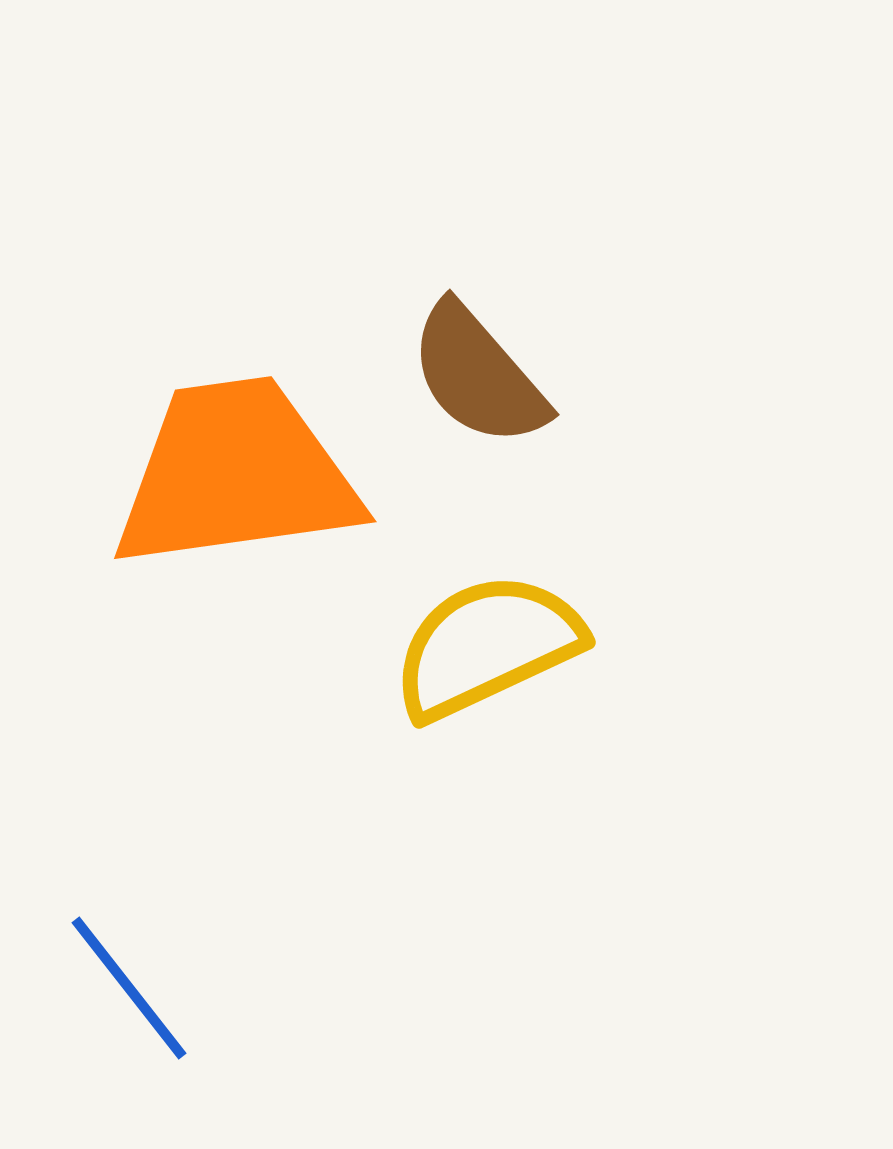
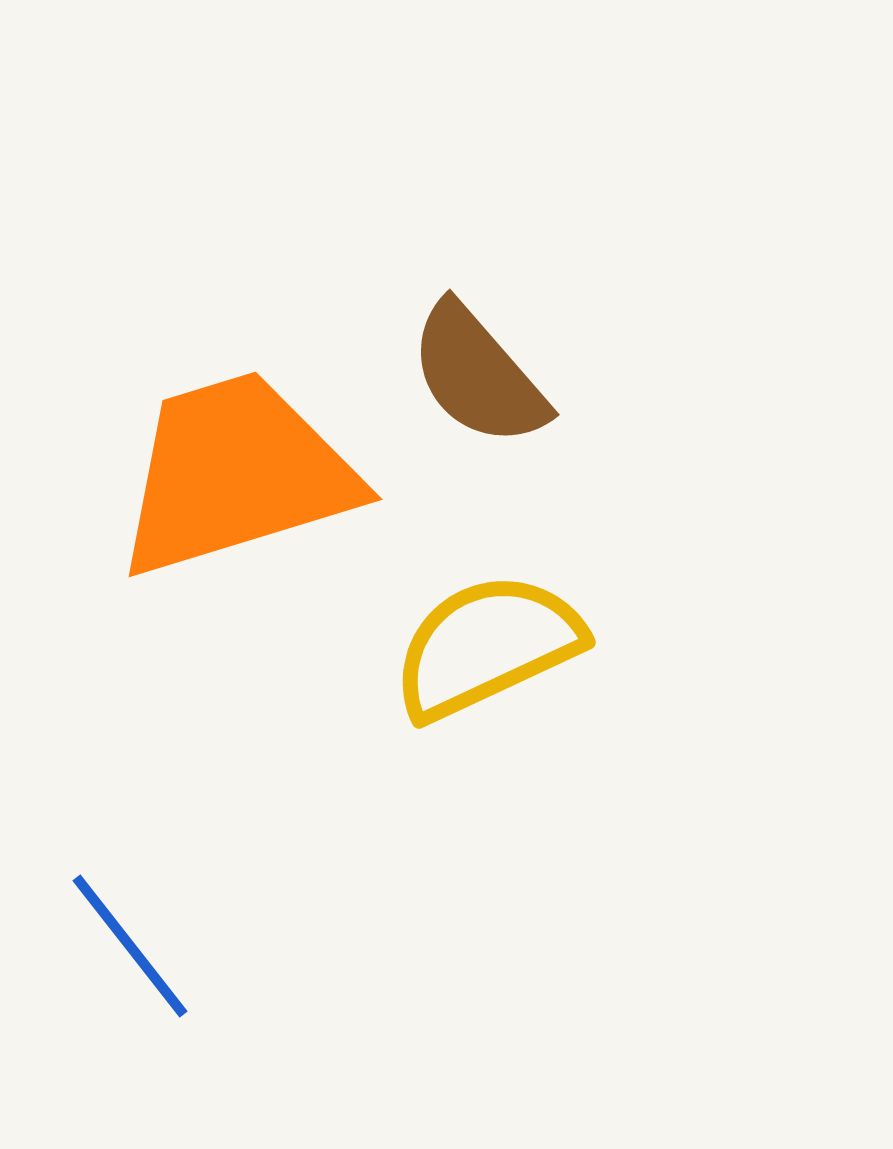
orange trapezoid: rotated 9 degrees counterclockwise
blue line: moved 1 px right, 42 px up
